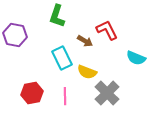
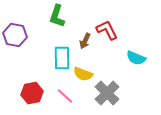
brown arrow: rotated 84 degrees clockwise
cyan rectangle: rotated 25 degrees clockwise
yellow semicircle: moved 4 px left, 2 px down
pink line: rotated 48 degrees counterclockwise
